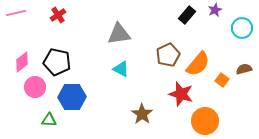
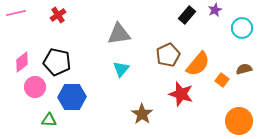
cyan triangle: rotated 42 degrees clockwise
orange circle: moved 34 px right
